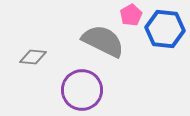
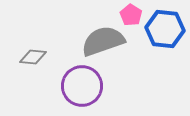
pink pentagon: rotated 10 degrees counterclockwise
gray semicircle: rotated 45 degrees counterclockwise
purple circle: moved 4 px up
